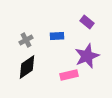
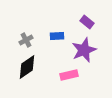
purple star: moved 3 px left, 6 px up
